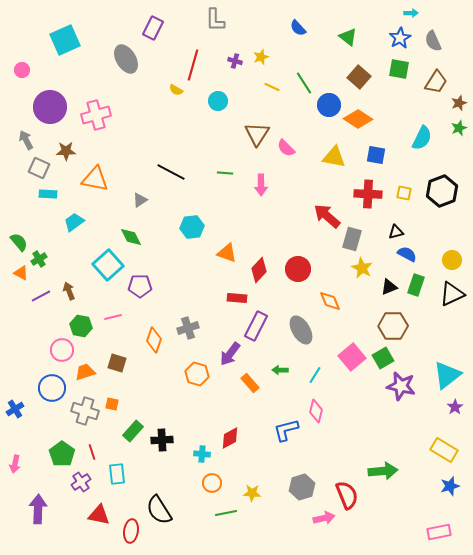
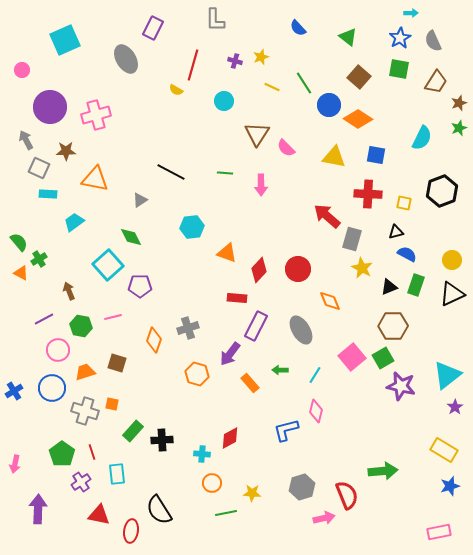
cyan circle at (218, 101): moved 6 px right
yellow square at (404, 193): moved 10 px down
purple line at (41, 296): moved 3 px right, 23 px down
pink circle at (62, 350): moved 4 px left
blue cross at (15, 409): moved 1 px left, 18 px up
